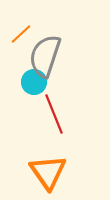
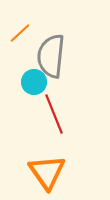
orange line: moved 1 px left, 1 px up
gray semicircle: moved 6 px right; rotated 12 degrees counterclockwise
orange triangle: moved 1 px left
